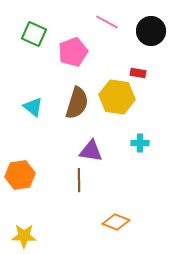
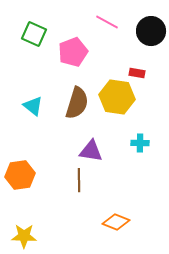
red rectangle: moved 1 px left
cyan triangle: moved 1 px up
